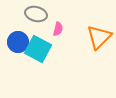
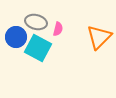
gray ellipse: moved 8 px down
blue circle: moved 2 px left, 5 px up
cyan square: moved 1 px up
